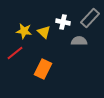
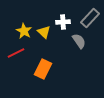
white cross: rotated 16 degrees counterclockwise
yellow star: rotated 21 degrees clockwise
gray semicircle: rotated 56 degrees clockwise
red line: moved 1 px right; rotated 12 degrees clockwise
